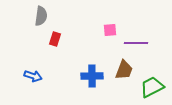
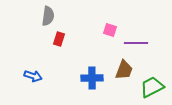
gray semicircle: moved 7 px right
pink square: rotated 24 degrees clockwise
red rectangle: moved 4 px right
blue cross: moved 2 px down
